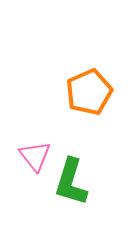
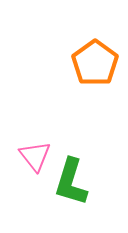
orange pentagon: moved 6 px right, 29 px up; rotated 12 degrees counterclockwise
